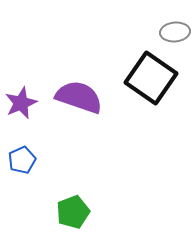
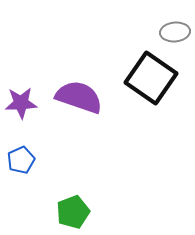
purple star: rotated 20 degrees clockwise
blue pentagon: moved 1 px left
